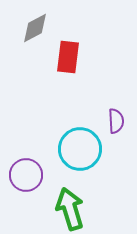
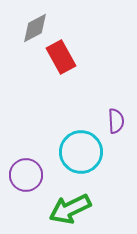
red rectangle: moved 7 px left; rotated 36 degrees counterclockwise
cyan circle: moved 1 px right, 3 px down
green arrow: rotated 99 degrees counterclockwise
